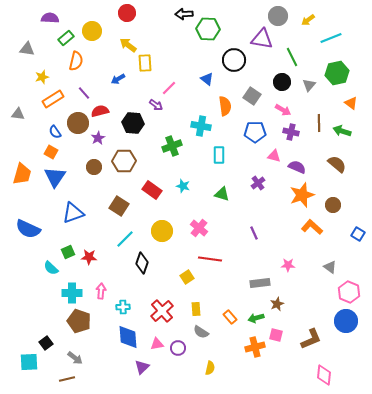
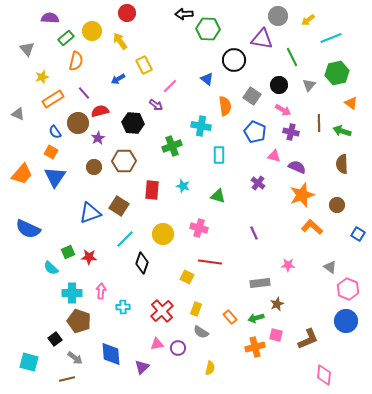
yellow arrow at (128, 45): moved 8 px left, 4 px up; rotated 18 degrees clockwise
gray triangle at (27, 49): rotated 42 degrees clockwise
yellow rectangle at (145, 63): moved 1 px left, 2 px down; rotated 24 degrees counterclockwise
black circle at (282, 82): moved 3 px left, 3 px down
pink line at (169, 88): moved 1 px right, 2 px up
gray triangle at (18, 114): rotated 16 degrees clockwise
blue pentagon at (255, 132): rotated 25 degrees clockwise
brown semicircle at (337, 164): moved 5 px right; rotated 132 degrees counterclockwise
orange trapezoid at (22, 174): rotated 25 degrees clockwise
purple cross at (258, 183): rotated 16 degrees counterclockwise
red rectangle at (152, 190): rotated 60 degrees clockwise
green triangle at (222, 194): moved 4 px left, 2 px down
brown circle at (333, 205): moved 4 px right
blue triangle at (73, 213): moved 17 px right
pink cross at (199, 228): rotated 24 degrees counterclockwise
yellow circle at (162, 231): moved 1 px right, 3 px down
red line at (210, 259): moved 3 px down
yellow square at (187, 277): rotated 32 degrees counterclockwise
pink hexagon at (349, 292): moved 1 px left, 3 px up
yellow rectangle at (196, 309): rotated 24 degrees clockwise
blue diamond at (128, 337): moved 17 px left, 17 px down
brown L-shape at (311, 339): moved 3 px left
black square at (46, 343): moved 9 px right, 4 px up
cyan square at (29, 362): rotated 18 degrees clockwise
